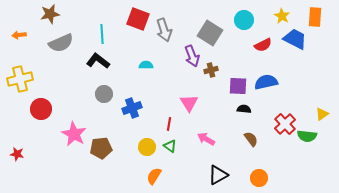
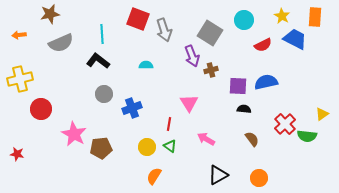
brown semicircle: moved 1 px right
